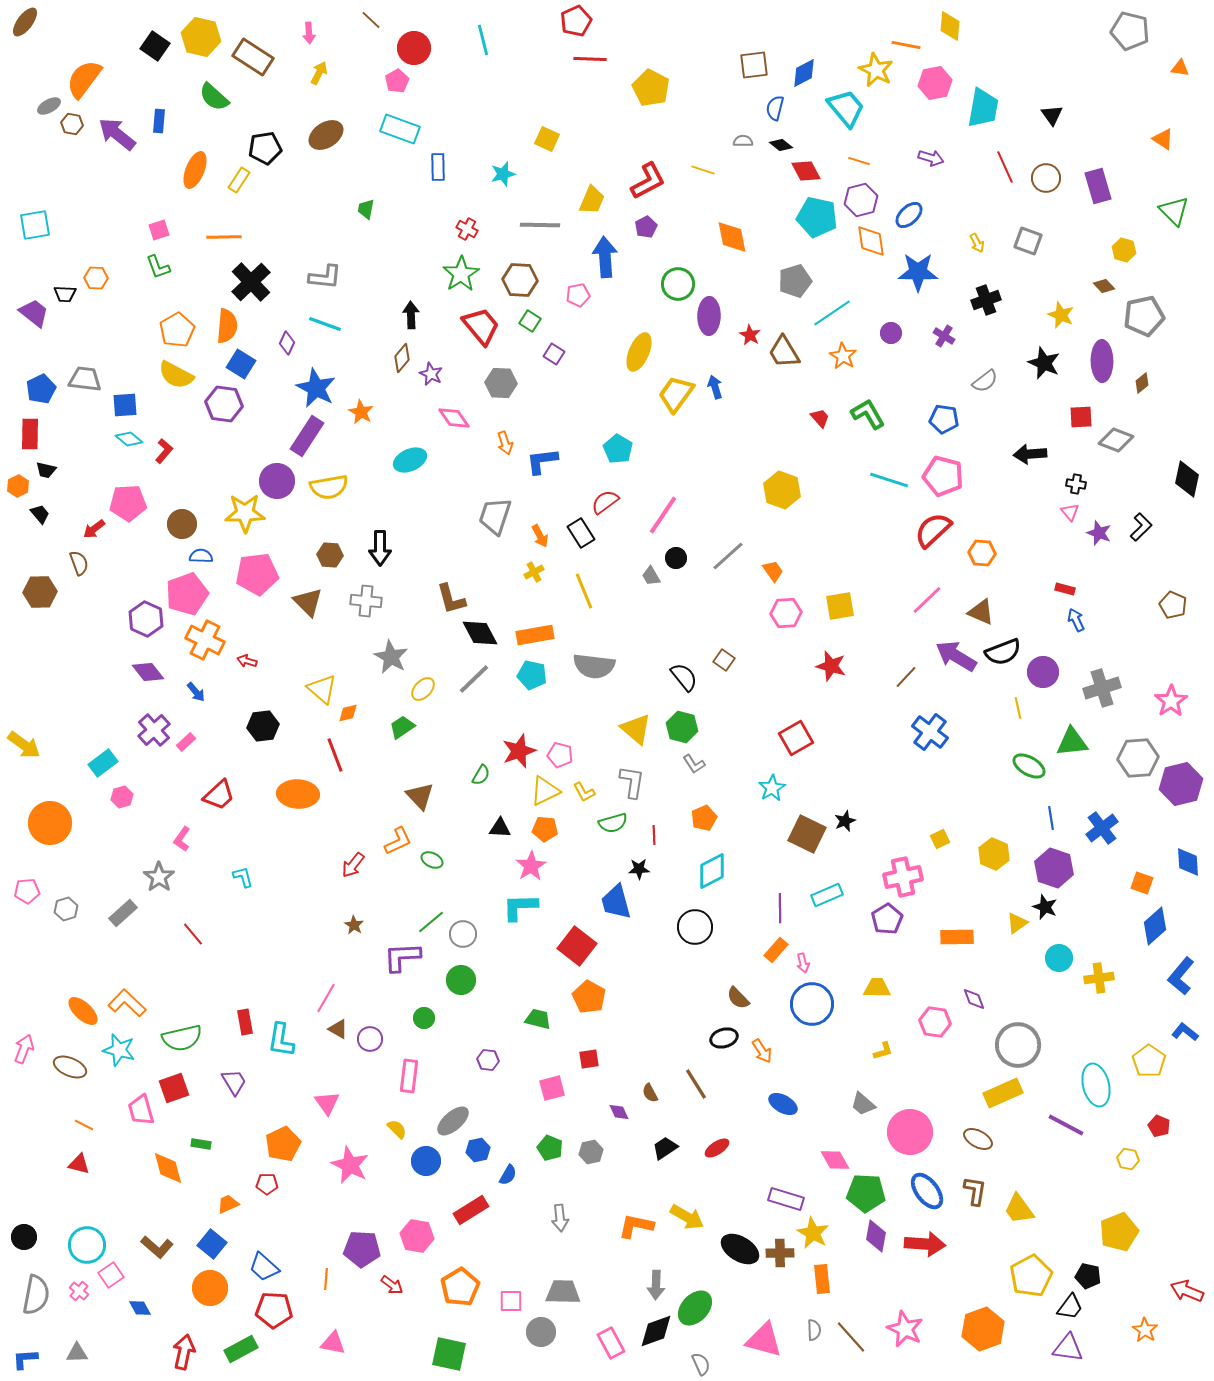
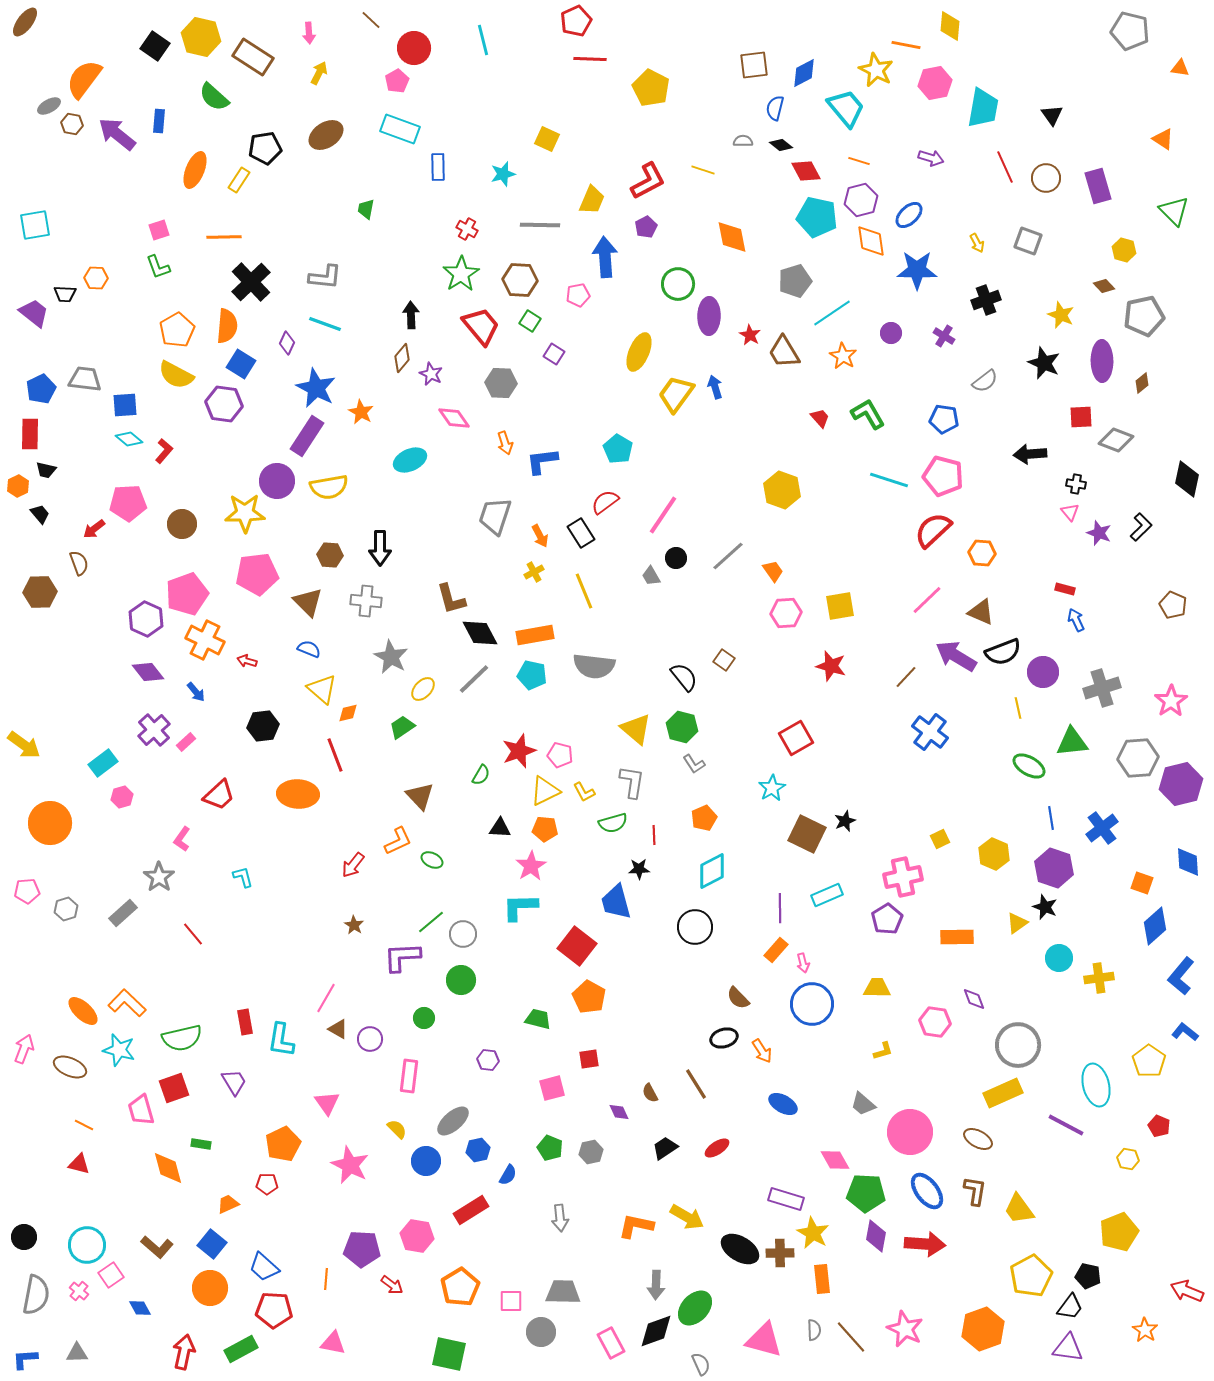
blue star at (918, 272): moved 1 px left, 2 px up
blue semicircle at (201, 556): moved 108 px right, 93 px down; rotated 20 degrees clockwise
